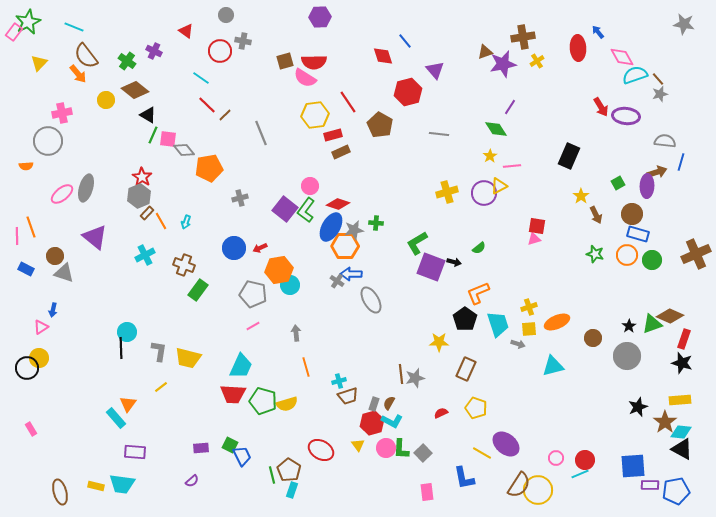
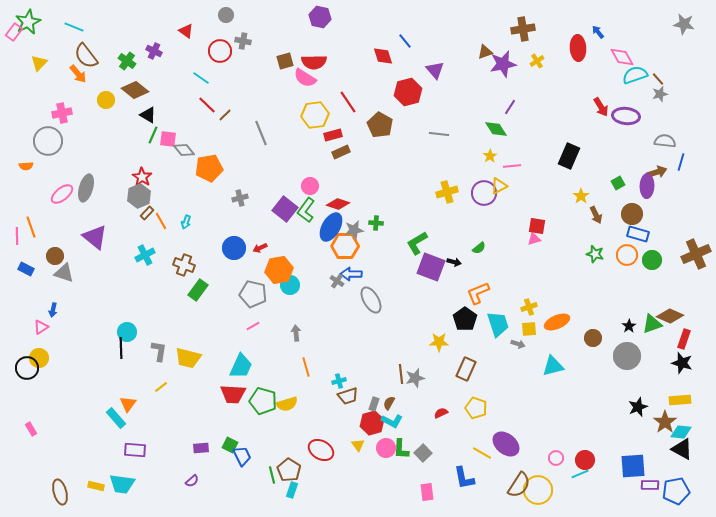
purple hexagon at (320, 17): rotated 15 degrees clockwise
brown cross at (523, 37): moved 8 px up
purple rectangle at (135, 452): moved 2 px up
